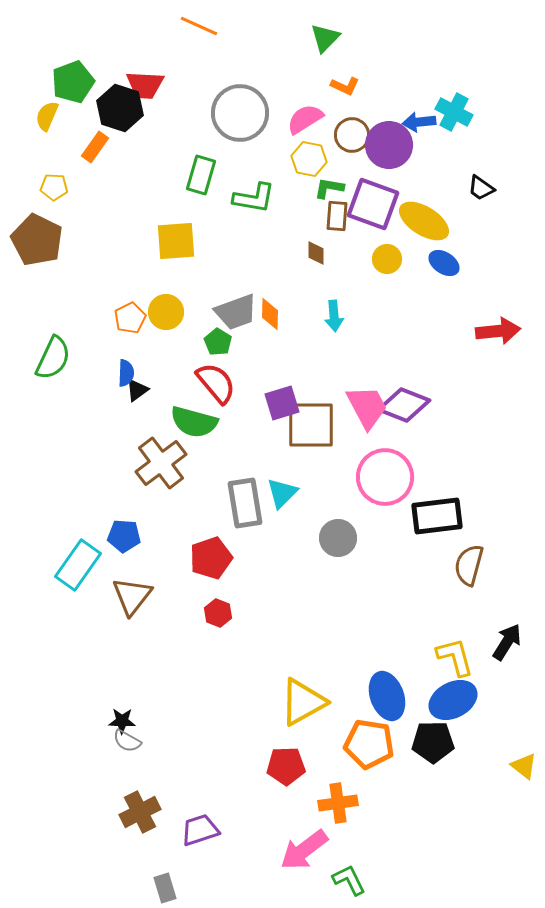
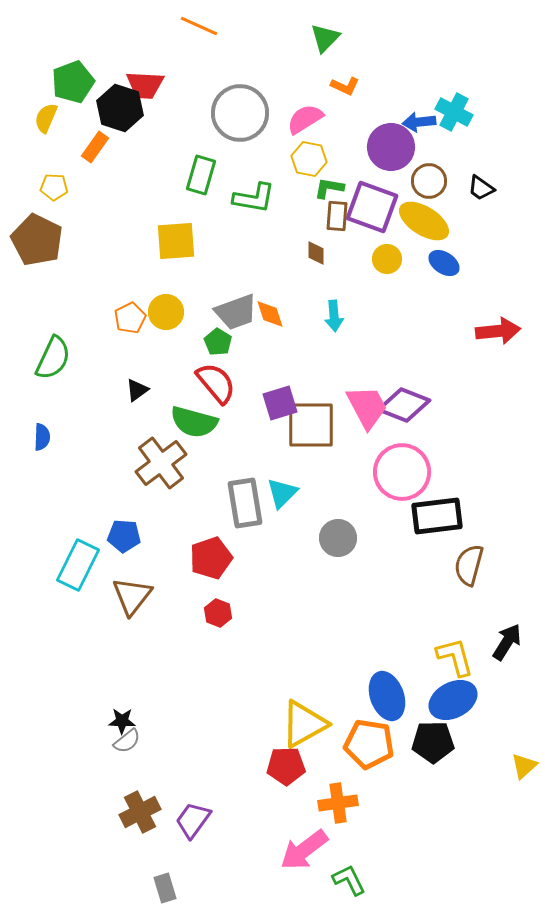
yellow semicircle at (47, 116): moved 1 px left, 2 px down
brown circle at (352, 135): moved 77 px right, 46 px down
purple circle at (389, 145): moved 2 px right, 2 px down
purple square at (373, 204): moved 1 px left, 3 px down
orange diamond at (270, 314): rotated 20 degrees counterclockwise
blue semicircle at (126, 373): moved 84 px left, 64 px down
purple square at (282, 403): moved 2 px left
pink circle at (385, 477): moved 17 px right, 5 px up
cyan rectangle at (78, 565): rotated 9 degrees counterclockwise
yellow triangle at (303, 702): moved 1 px right, 22 px down
gray semicircle at (127, 741): rotated 68 degrees counterclockwise
yellow triangle at (524, 766): rotated 40 degrees clockwise
purple trapezoid at (200, 830): moved 7 px left, 10 px up; rotated 36 degrees counterclockwise
